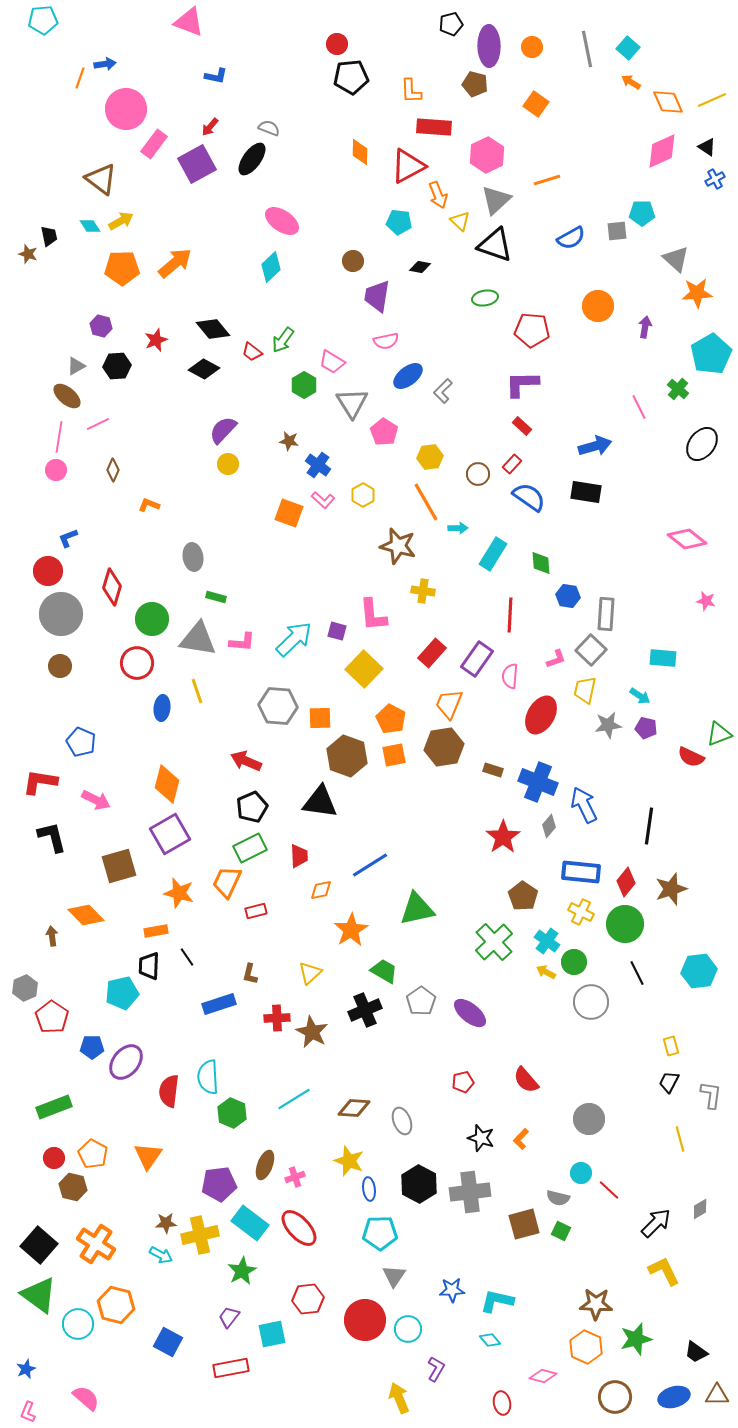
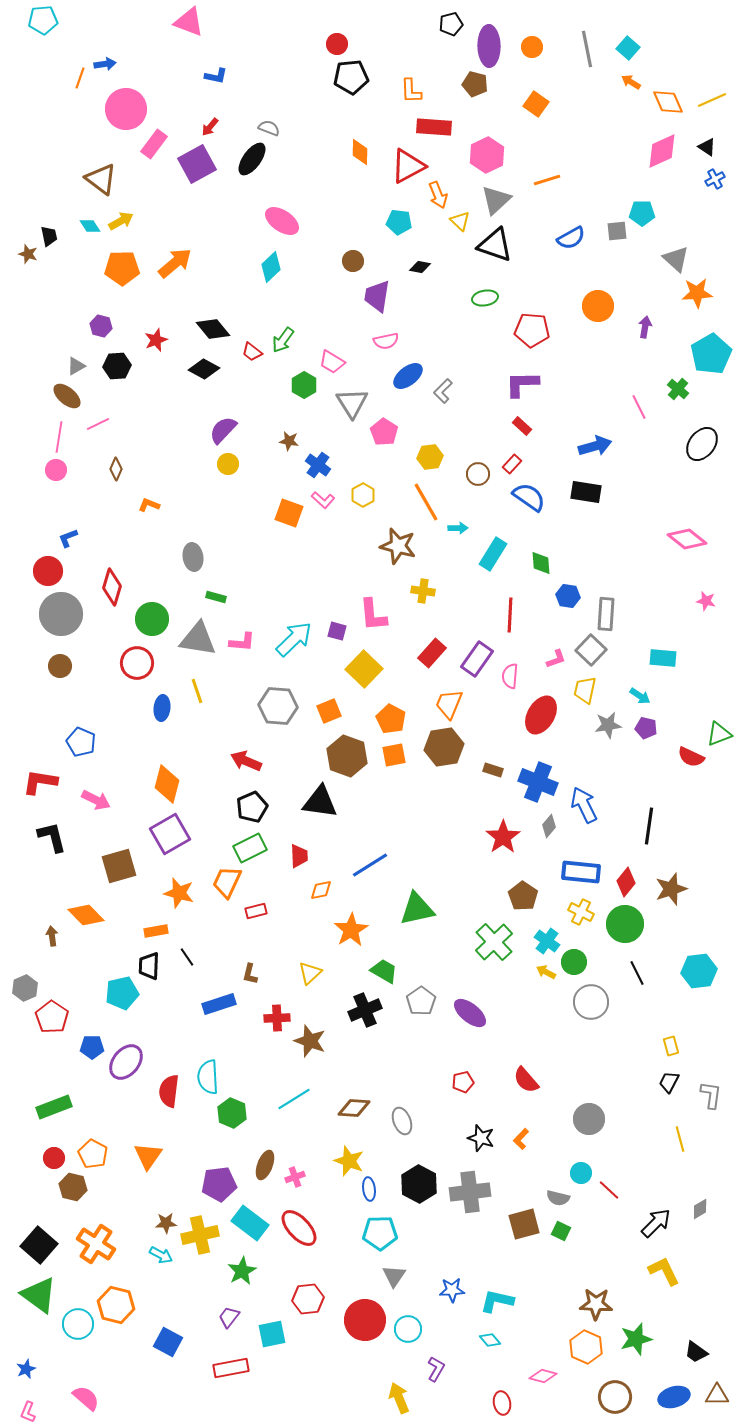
brown diamond at (113, 470): moved 3 px right, 1 px up
orange square at (320, 718): moved 9 px right, 7 px up; rotated 20 degrees counterclockwise
brown star at (312, 1032): moved 2 px left, 9 px down; rotated 8 degrees counterclockwise
